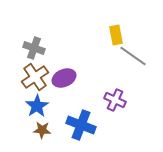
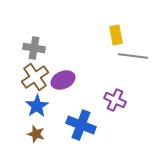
gray cross: rotated 10 degrees counterclockwise
gray line: rotated 28 degrees counterclockwise
purple ellipse: moved 1 px left, 2 px down
brown star: moved 6 px left, 4 px down; rotated 12 degrees clockwise
